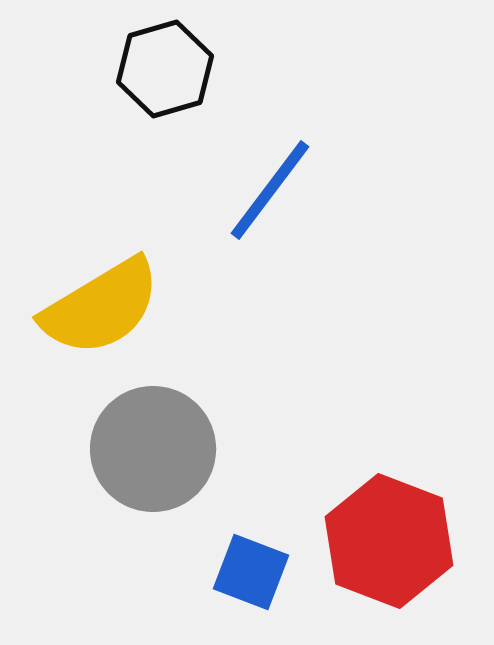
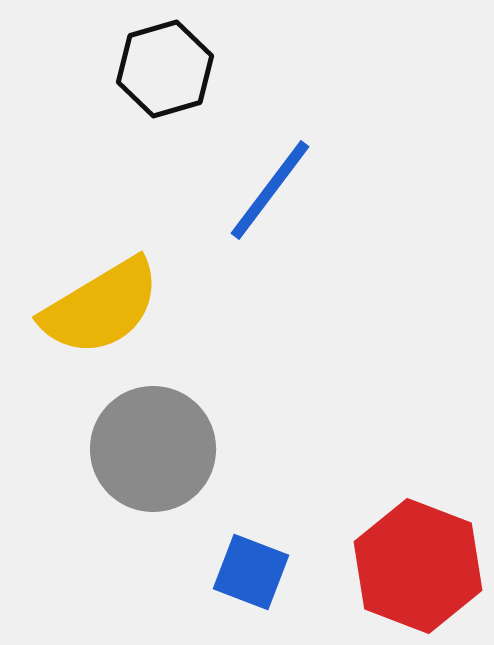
red hexagon: moved 29 px right, 25 px down
